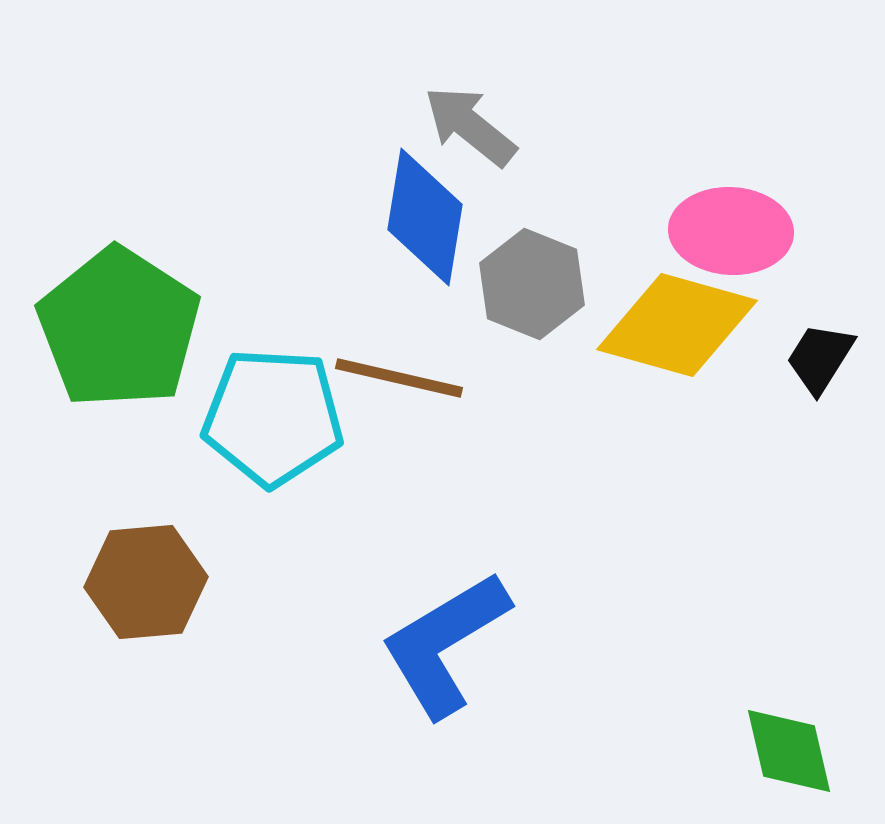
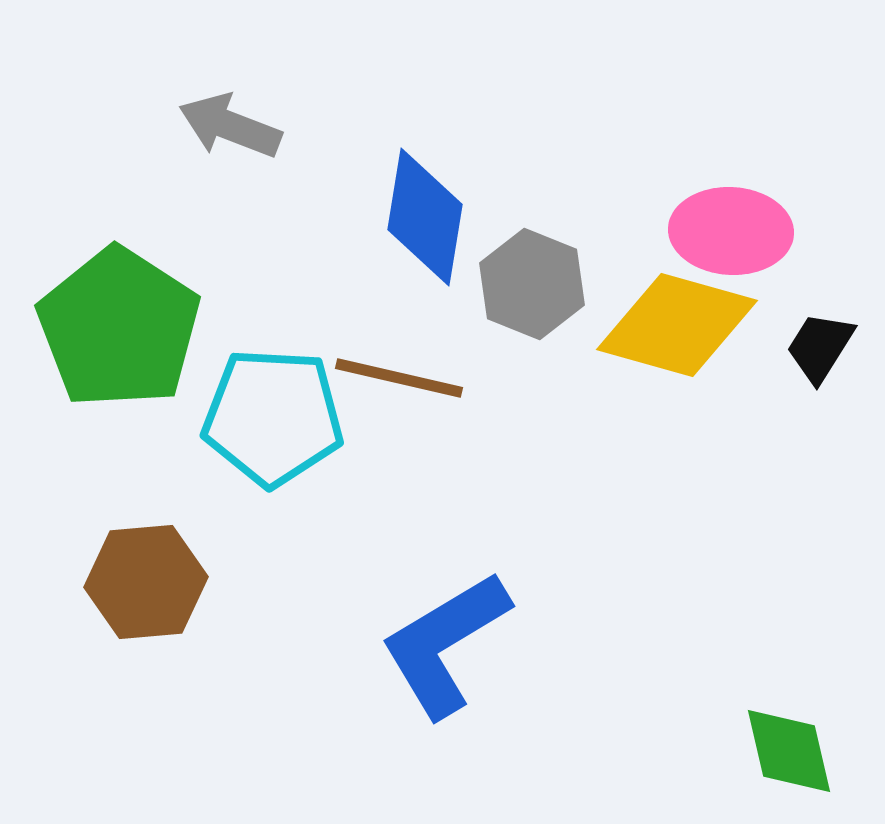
gray arrow: moved 240 px left; rotated 18 degrees counterclockwise
black trapezoid: moved 11 px up
